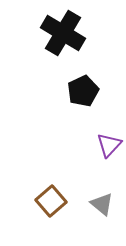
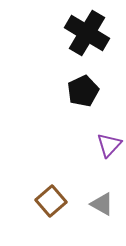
black cross: moved 24 px right
gray triangle: rotated 10 degrees counterclockwise
